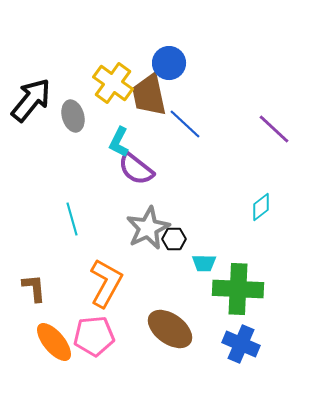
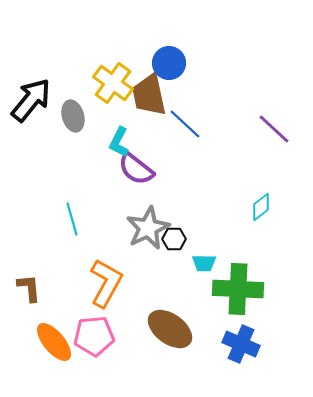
brown L-shape: moved 5 px left
